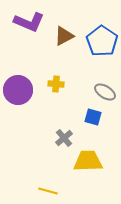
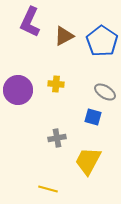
purple L-shape: moved 1 px right; rotated 92 degrees clockwise
gray cross: moved 7 px left; rotated 30 degrees clockwise
yellow trapezoid: rotated 60 degrees counterclockwise
yellow line: moved 2 px up
